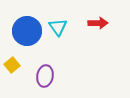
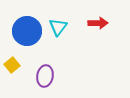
cyan triangle: rotated 12 degrees clockwise
